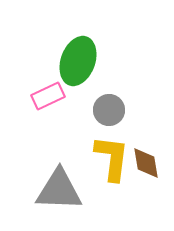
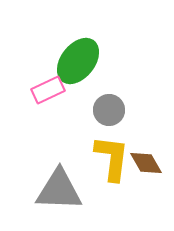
green ellipse: rotated 18 degrees clockwise
pink rectangle: moved 6 px up
brown diamond: rotated 20 degrees counterclockwise
